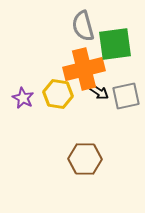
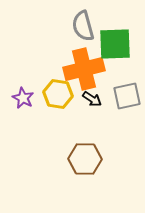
green square: rotated 6 degrees clockwise
black arrow: moved 7 px left, 7 px down
gray square: moved 1 px right
